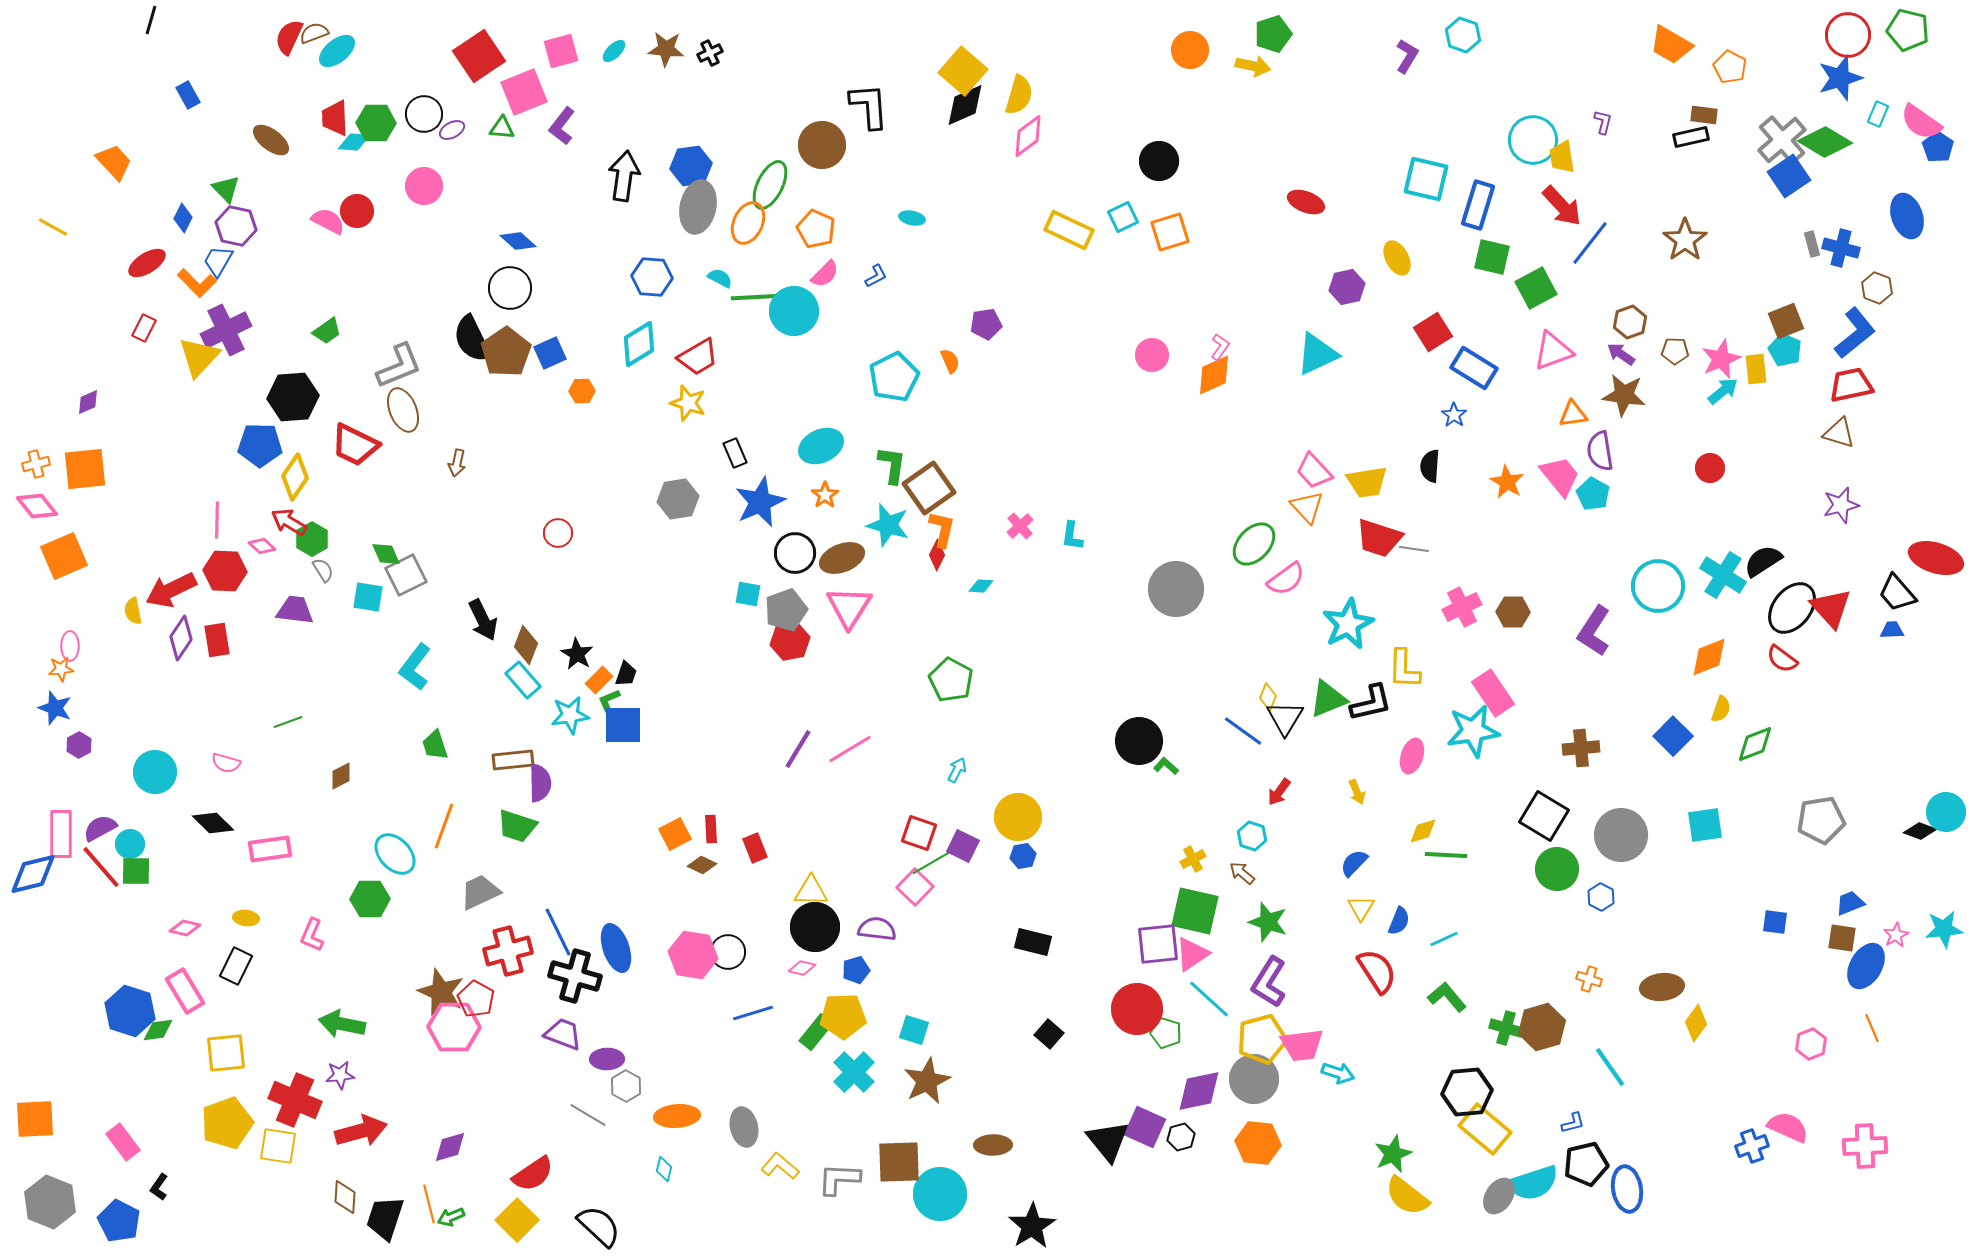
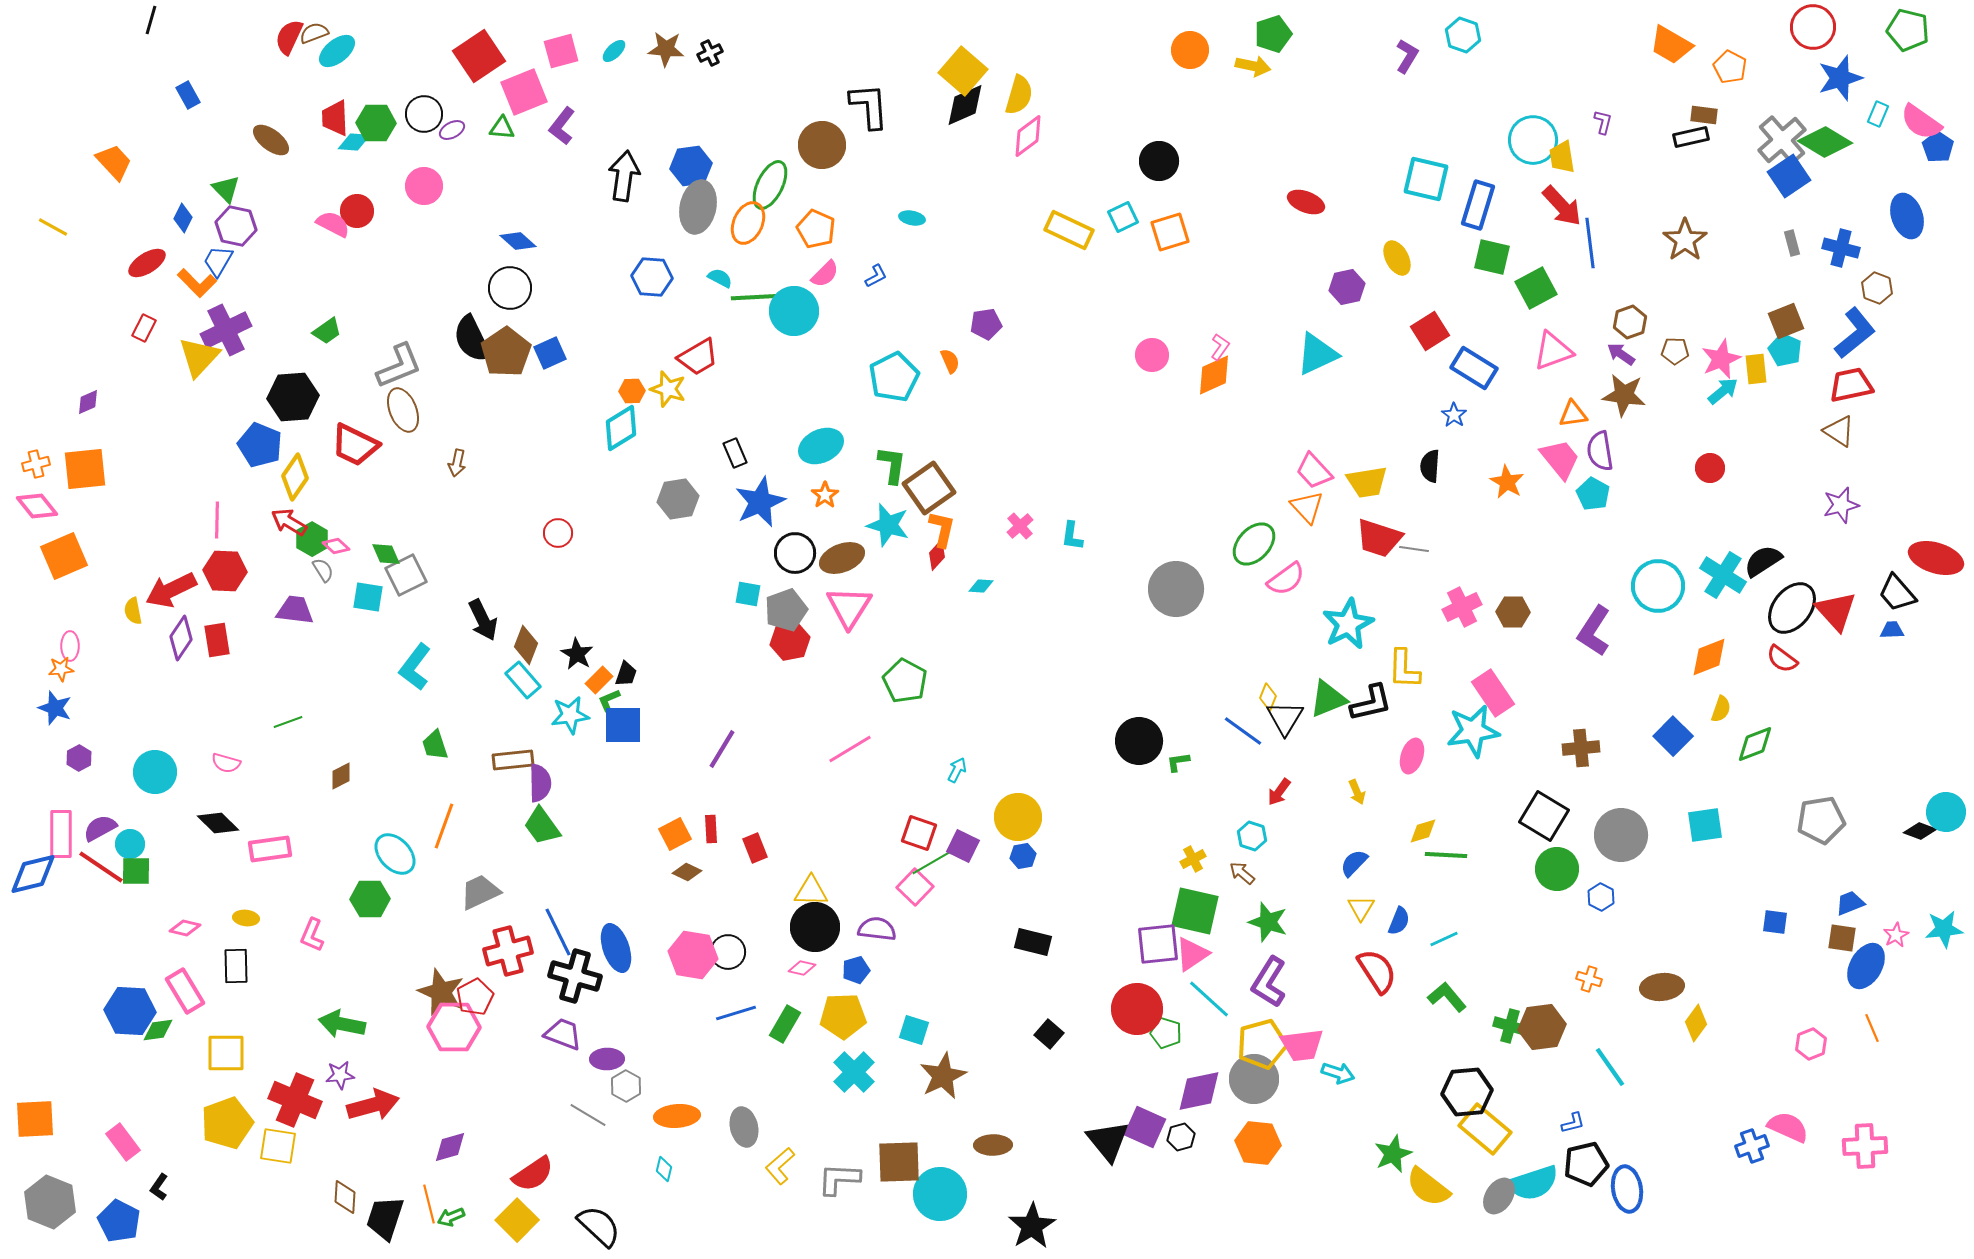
red circle at (1848, 35): moved 35 px left, 8 px up
pink semicircle at (328, 221): moved 5 px right, 3 px down
blue line at (1590, 243): rotated 45 degrees counterclockwise
gray rectangle at (1812, 244): moved 20 px left, 1 px up
red square at (1433, 332): moved 3 px left, 1 px up
cyan diamond at (639, 344): moved 18 px left, 84 px down
orange hexagon at (582, 391): moved 50 px right
yellow star at (688, 403): moved 20 px left, 14 px up
brown triangle at (1839, 433): moved 2 px up; rotated 16 degrees clockwise
blue pentagon at (260, 445): rotated 21 degrees clockwise
pink trapezoid at (1560, 476): moved 17 px up
pink diamond at (262, 546): moved 74 px right
red diamond at (937, 555): rotated 16 degrees clockwise
red triangle at (1831, 608): moved 5 px right, 3 px down
green pentagon at (951, 680): moved 46 px left, 1 px down
purple hexagon at (79, 745): moved 13 px down
purple line at (798, 749): moved 76 px left
green L-shape at (1166, 766): moved 12 px right, 4 px up; rotated 50 degrees counterclockwise
black diamond at (213, 823): moved 5 px right
green trapezoid at (517, 826): moved 25 px right; rotated 36 degrees clockwise
brown diamond at (702, 865): moved 15 px left, 7 px down
red line at (101, 867): rotated 15 degrees counterclockwise
black rectangle at (236, 966): rotated 27 degrees counterclockwise
red pentagon at (476, 999): moved 1 px left, 2 px up; rotated 15 degrees clockwise
blue hexagon at (130, 1011): rotated 15 degrees counterclockwise
blue line at (753, 1013): moved 17 px left
brown hexagon at (1542, 1027): rotated 9 degrees clockwise
green cross at (1506, 1028): moved 4 px right, 2 px up
green rectangle at (816, 1032): moved 31 px left, 8 px up; rotated 9 degrees counterclockwise
yellow pentagon at (1262, 1039): moved 5 px down
yellow square at (226, 1053): rotated 6 degrees clockwise
brown star at (927, 1081): moved 16 px right, 5 px up
red arrow at (361, 1131): moved 12 px right, 26 px up
yellow L-shape at (780, 1166): rotated 81 degrees counterclockwise
yellow semicircle at (1407, 1196): moved 21 px right, 9 px up
